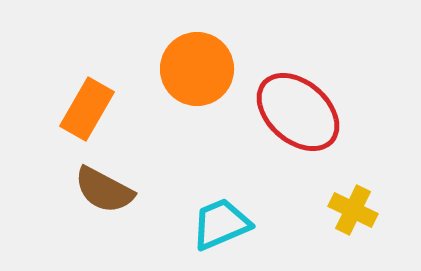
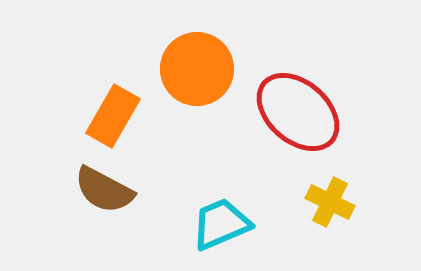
orange rectangle: moved 26 px right, 7 px down
yellow cross: moved 23 px left, 8 px up
